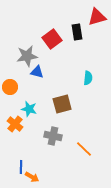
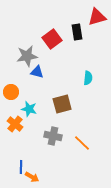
orange circle: moved 1 px right, 5 px down
orange line: moved 2 px left, 6 px up
